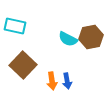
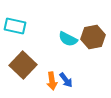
brown hexagon: moved 2 px right
blue arrow: moved 1 px left, 1 px up; rotated 28 degrees counterclockwise
